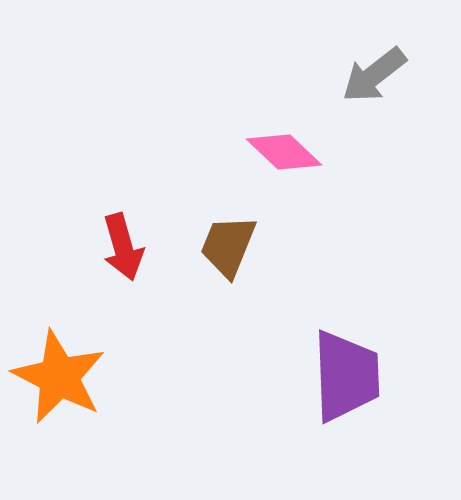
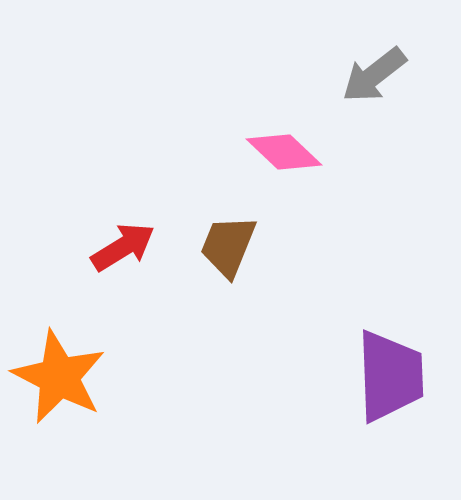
red arrow: rotated 106 degrees counterclockwise
purple trapezoid: moved 44 px right
